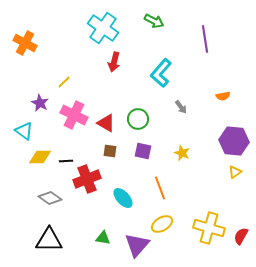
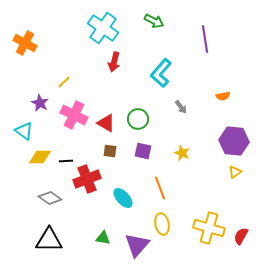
yellow ellipse: rotated 70 degrees counterclockwise
